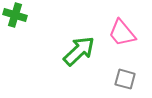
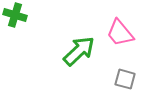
pink trapezoid: moved 2 px left
